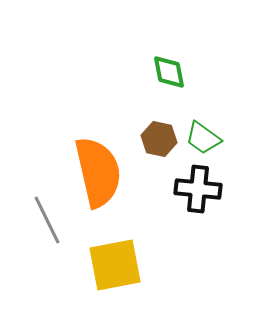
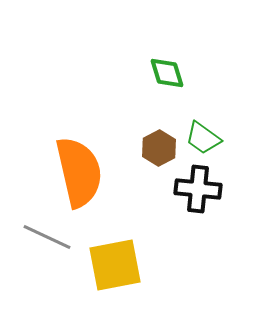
green diamond: moved 2 px left, 1 px down; rotated 6 degrees counterclockwise
brown hexagon: moved 9 px down; rotated 20 degrees clockwise
orange semicircle: moved 19 px left
gray line: moved 17 px down; rotated 39 degrees counterclockwise
